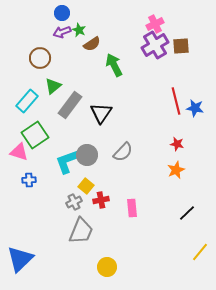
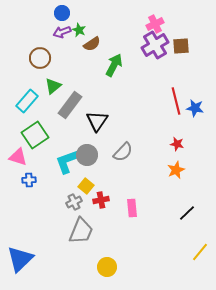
green arrow: rotated 55 degrees clockwise
black triangle: moved 4 px left, 8 px down
pink triangle: moved 1 px left, 5 px down
